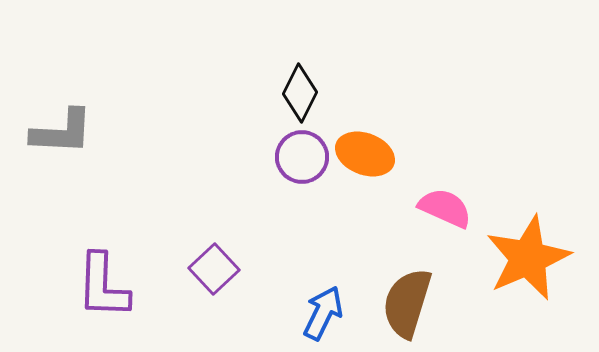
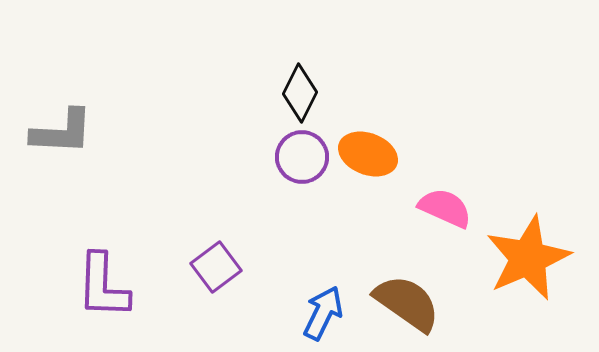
orange ellipse: moved 3 px right
purple square: moved 2 px right, 2 px up; rotated 6 degrees clockwise
brown semicircle: rotated 108 degrees clockwise
